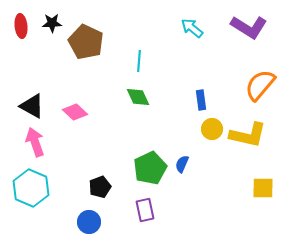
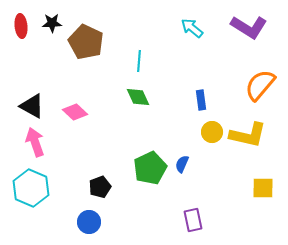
yellow circle: moved 3 px down
purple rectangle: moved 48 px right, 10 px down
